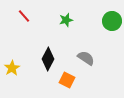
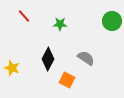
green star: moved 6 px left, 4 px down; rotated 16 degrees clockwise
yellow star: rotated 21 degrees counterclockwise
